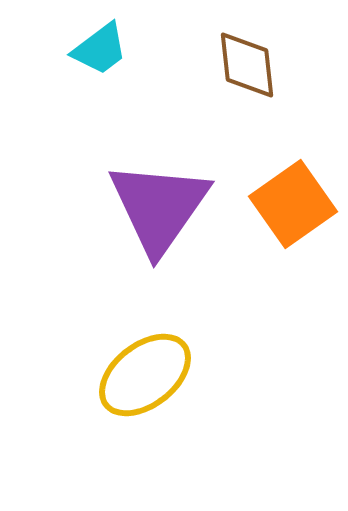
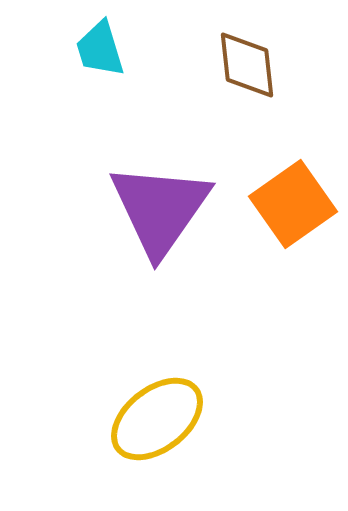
cyan trapezoid: rotated 110 degrees clockwise
purple triangle: moved 1 px right, 2 px down
yellow ellipse: moved 12 px right, 44 px down
